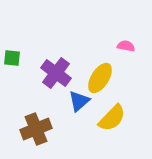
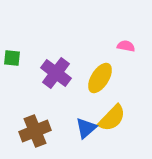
blue triangle: moved 7 px right, 27 px down
brown cross: moved 1 px left, 2 px down
